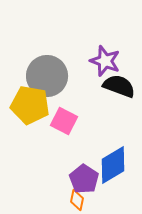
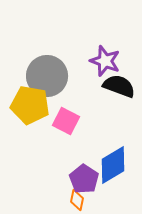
pink square: moved 2 px right
